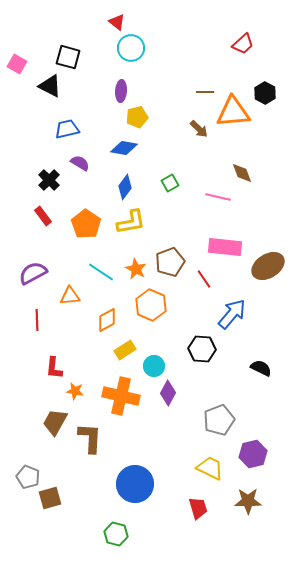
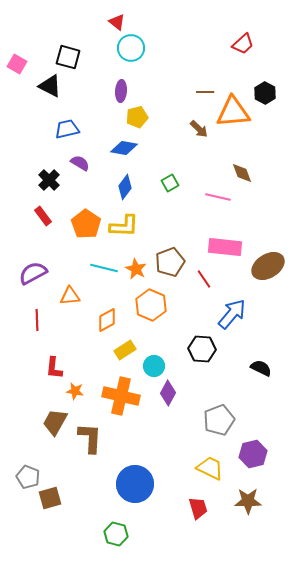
yellow L-shape at (131, 222): moved 7 px left, 4 px down; rotated 12 degrees clockwise
cyan line at (101, 272): moved 3 px right, 4 px up; rotated 20 degrees counterclockwise
